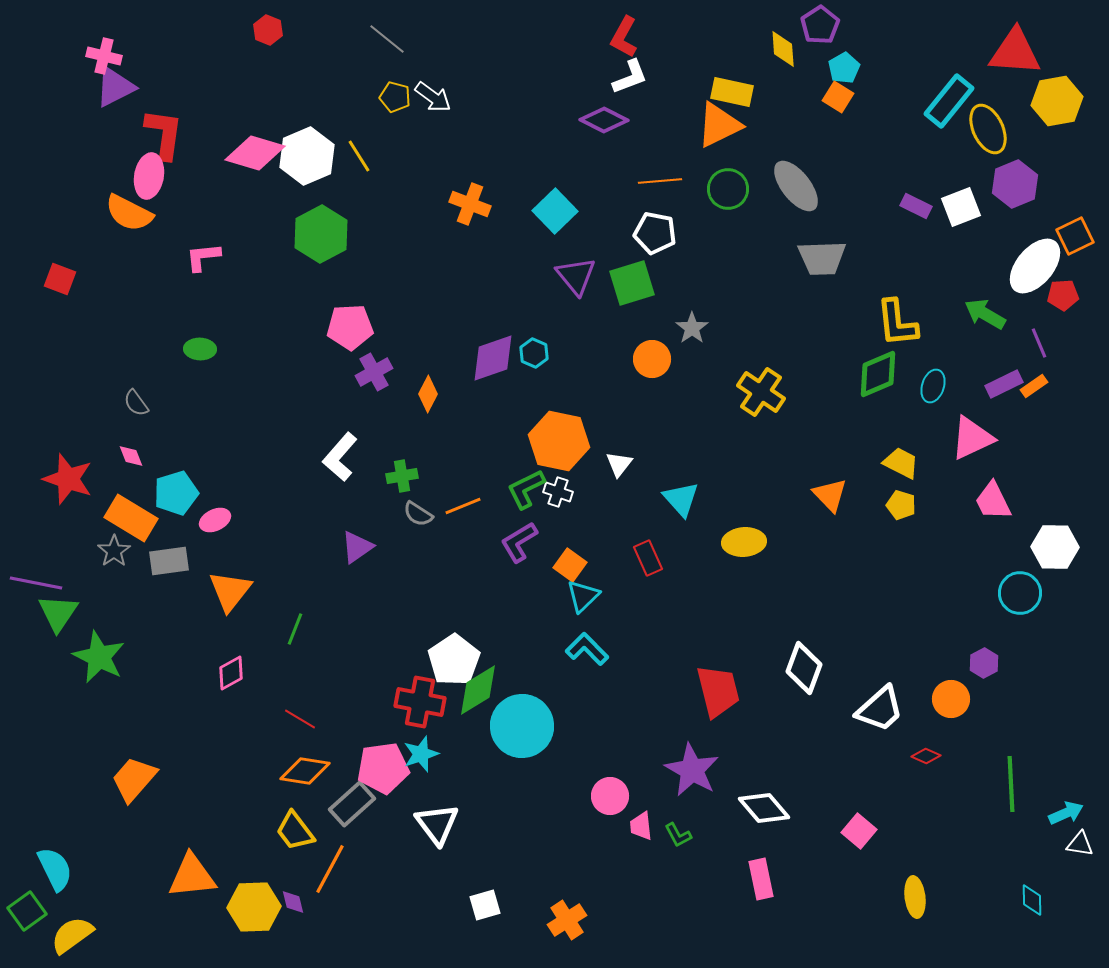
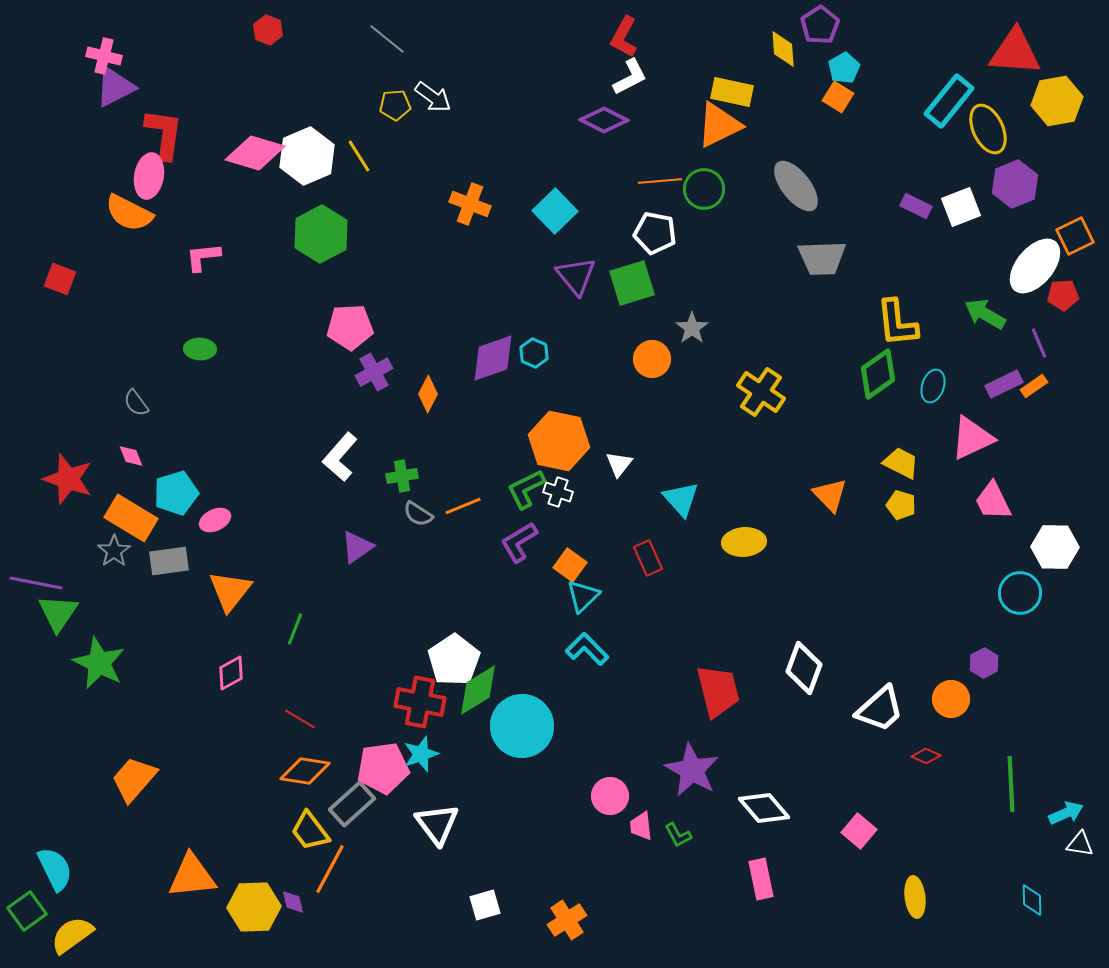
white L-shape at (630, 77): rotated 6 degrees counterclockwise
yellow pentagon at (395, 97): moved 8 px down; rotated 20 degrees counterclockwise
green circle at (728, 189): moved 24 px left
green diamond at (878, 374): rotated 12 degrees counterclockwise
green star at (99, 657): moved 6 px down
yellow trapezoid at (295, 831): moved 15 px right
